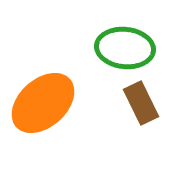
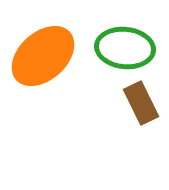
orange ellipse: moved 47 px up
